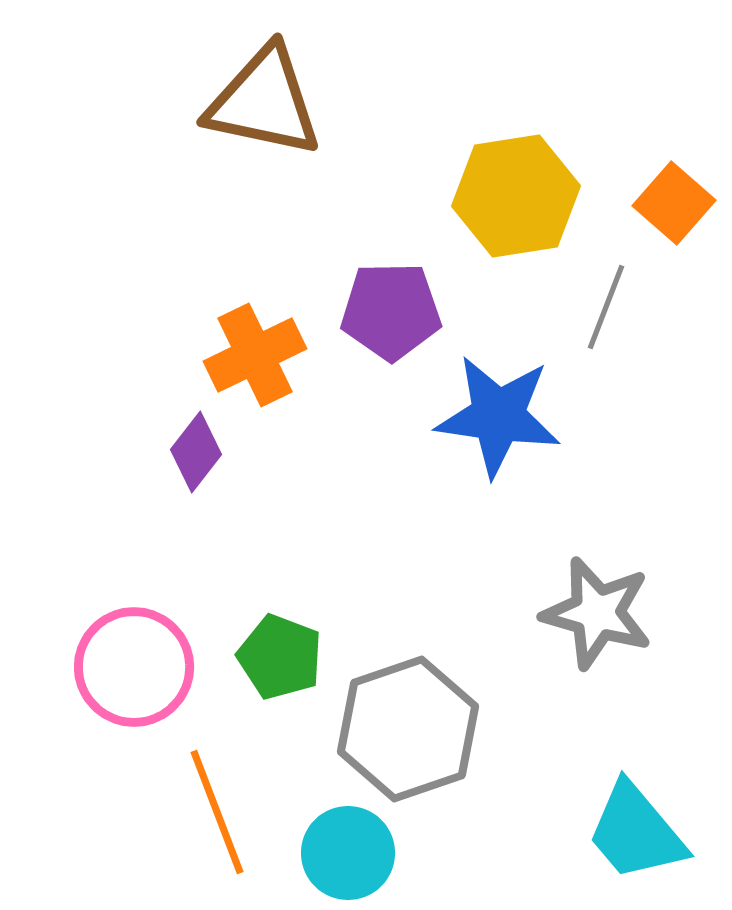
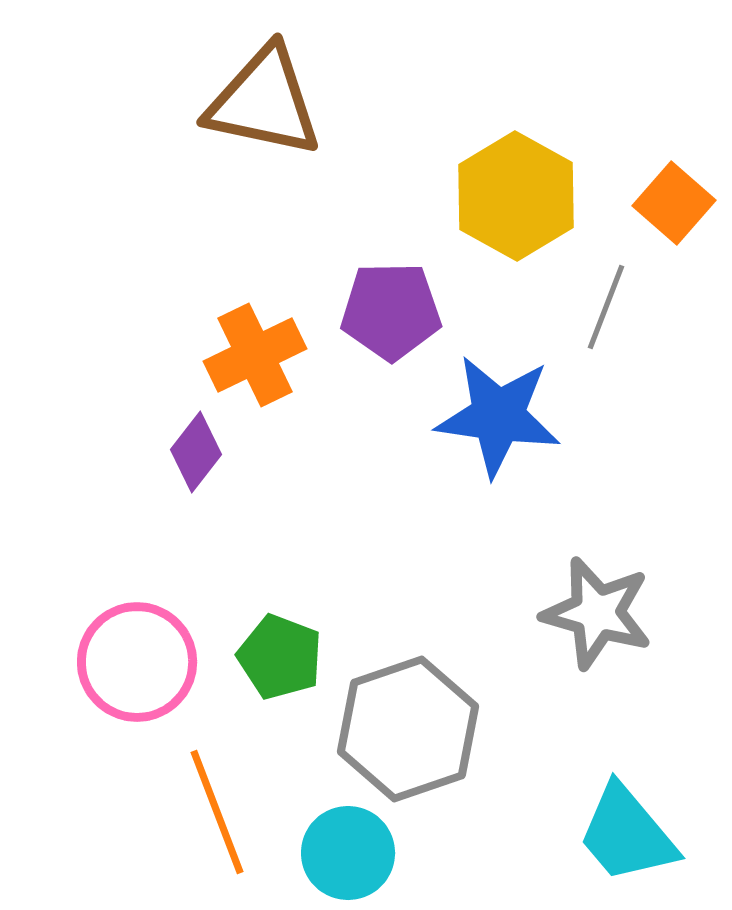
yellow hexagon: rotated 22 degrees counterclockwise
pink circle: moved 3 px right, 5 px up
cyan trapezoid: moved 9 px left, 2 px down
